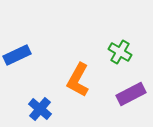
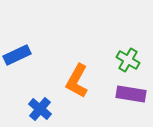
green cross: moved 8 px right, 8 px down
orange L-shape: moved 1 px left, 1 px down
purple rectangle: rotated 36 degrees clockwise
